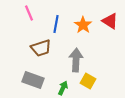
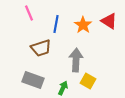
red triangle: moved 1 px left
